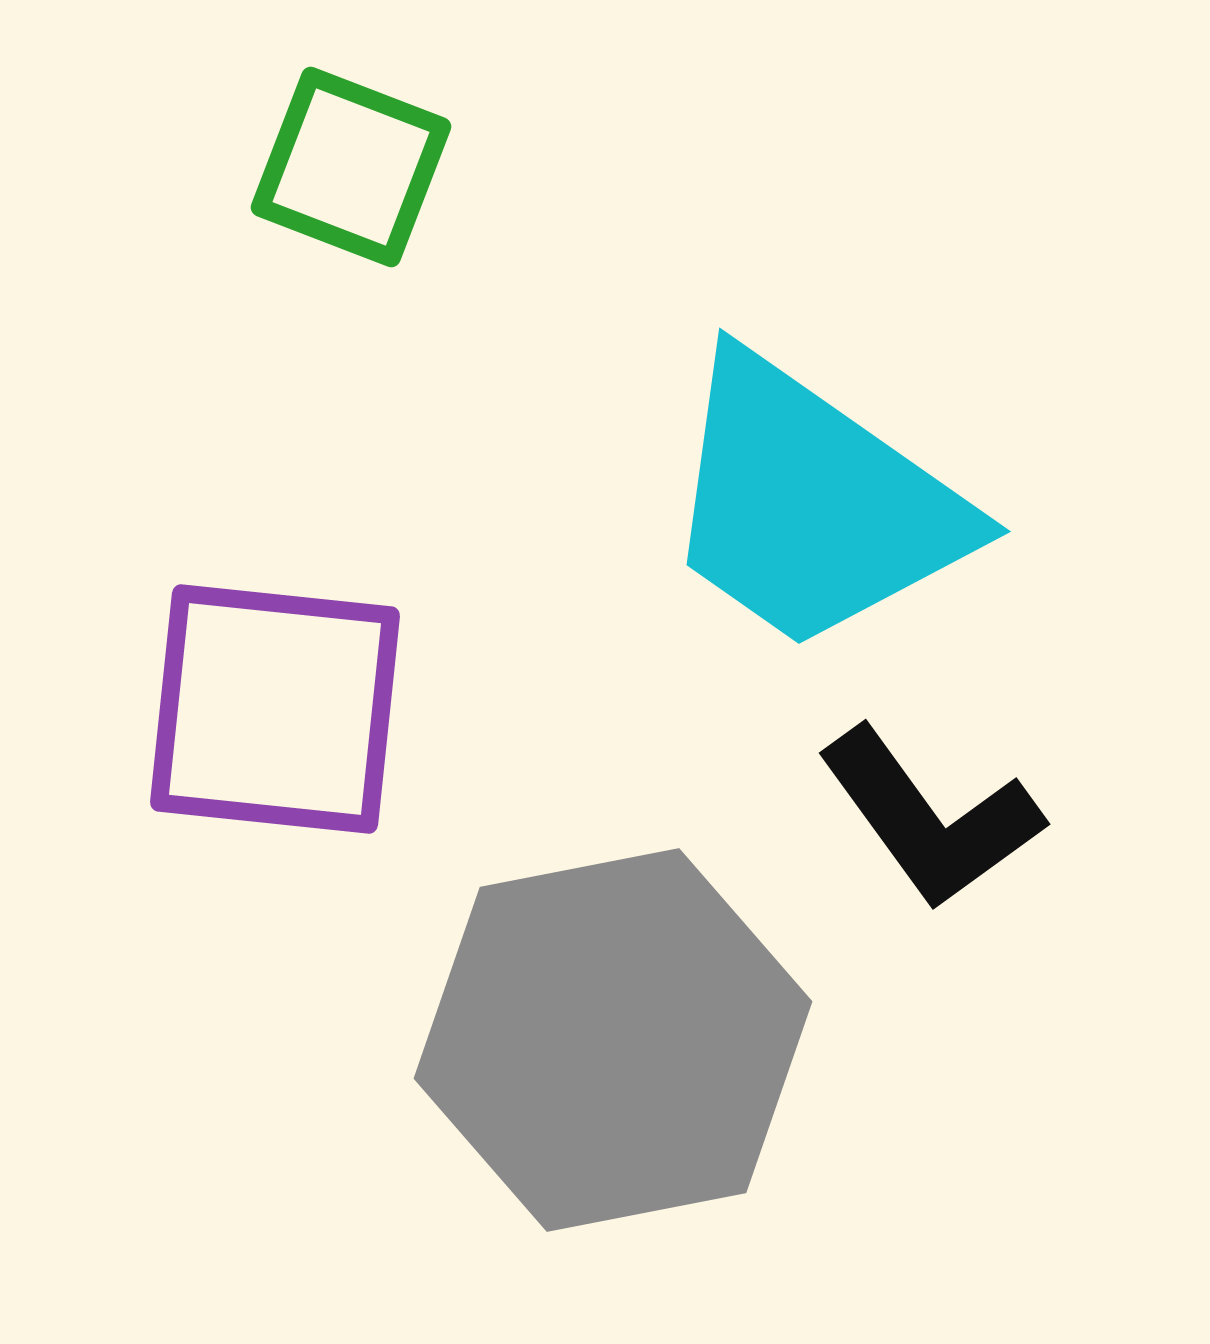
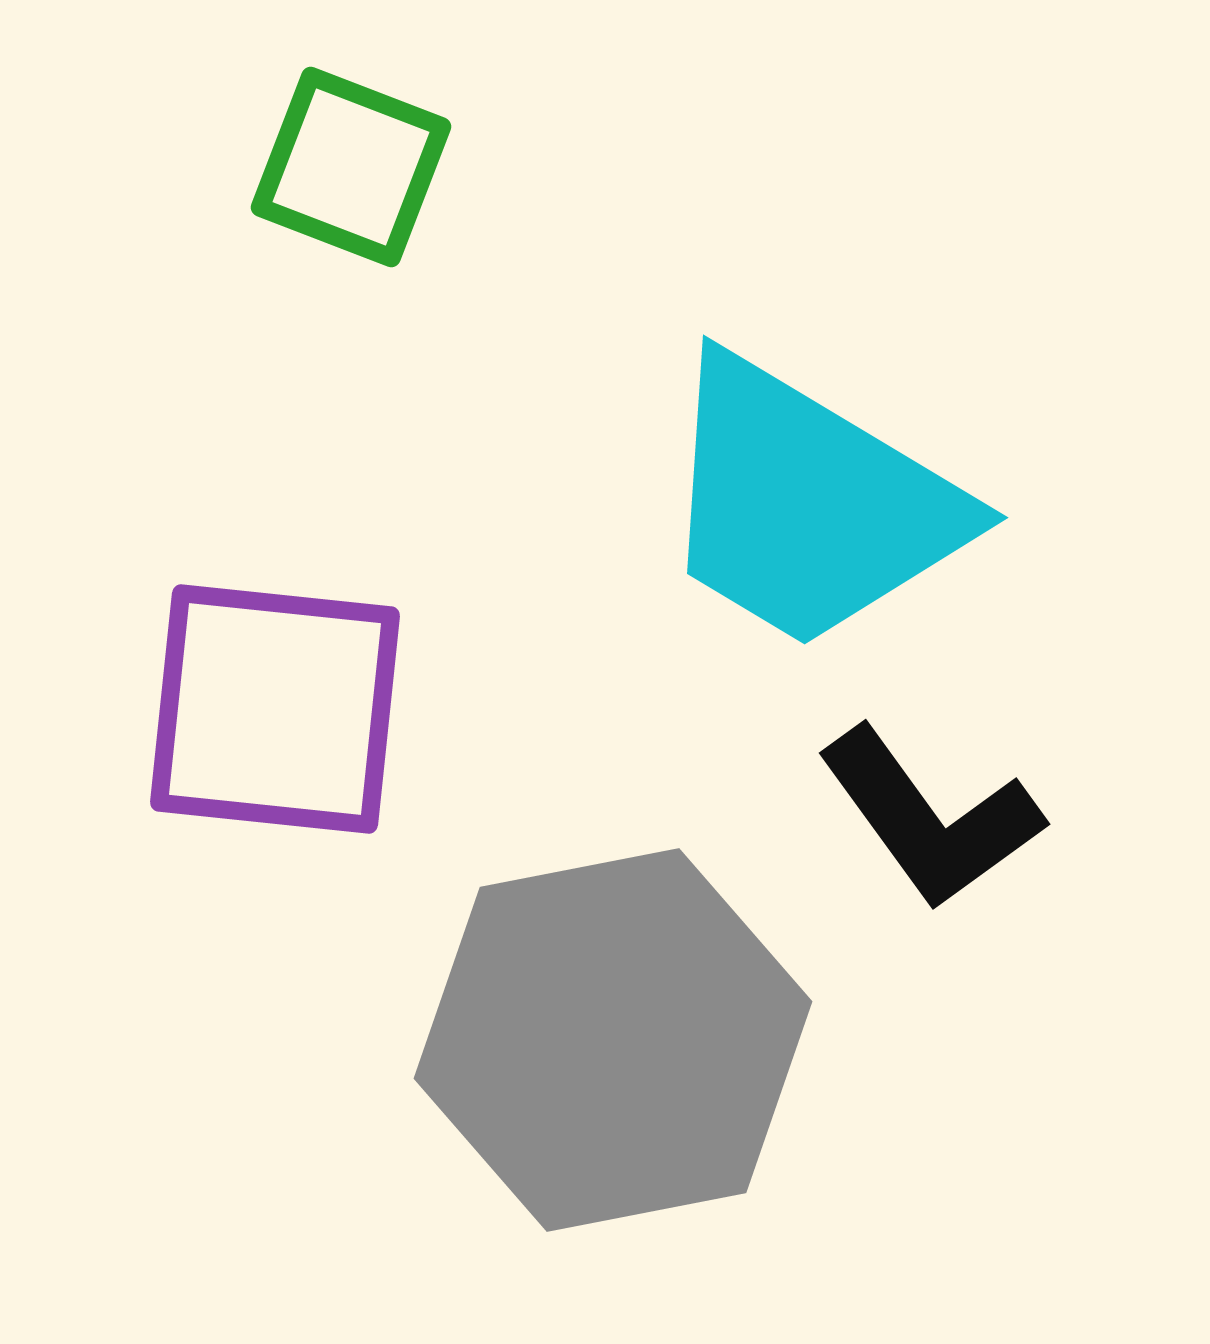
cyan trapezoid: moved 4 px left; rotated 4 degrees counterclockwise
